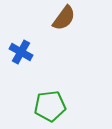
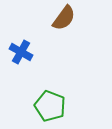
green pentagon: rotated 28 degrees clockwise
